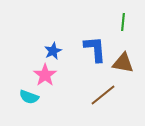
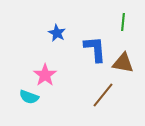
blue star: moved 4 px right, 18 px up; rotated 18 degrees counterclockwise
brown line: rotated 12 degrees counterclockwise
